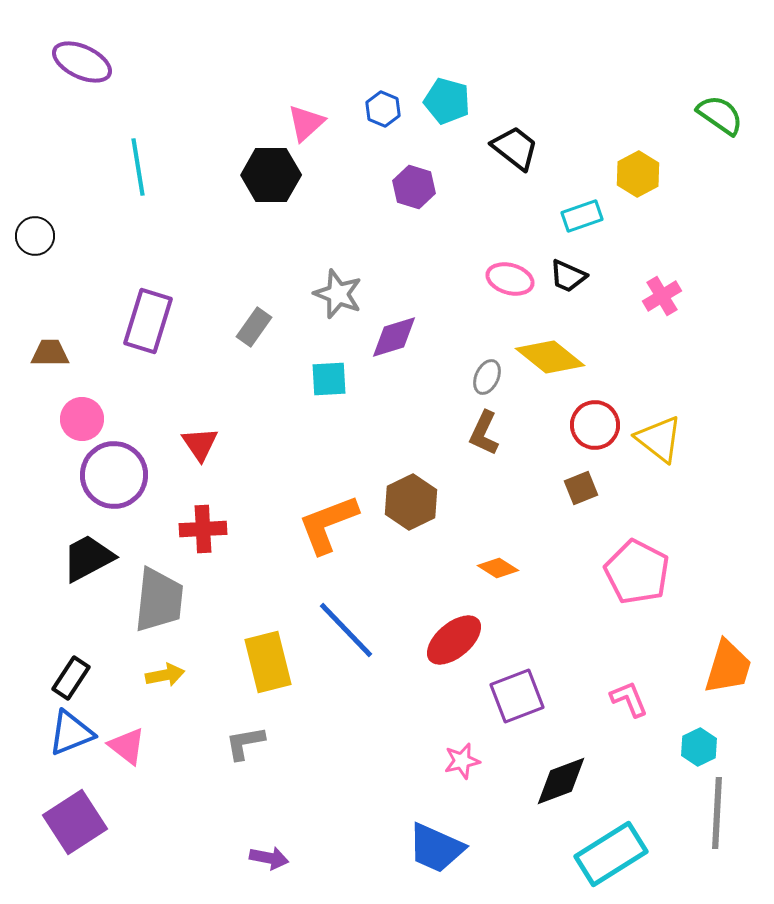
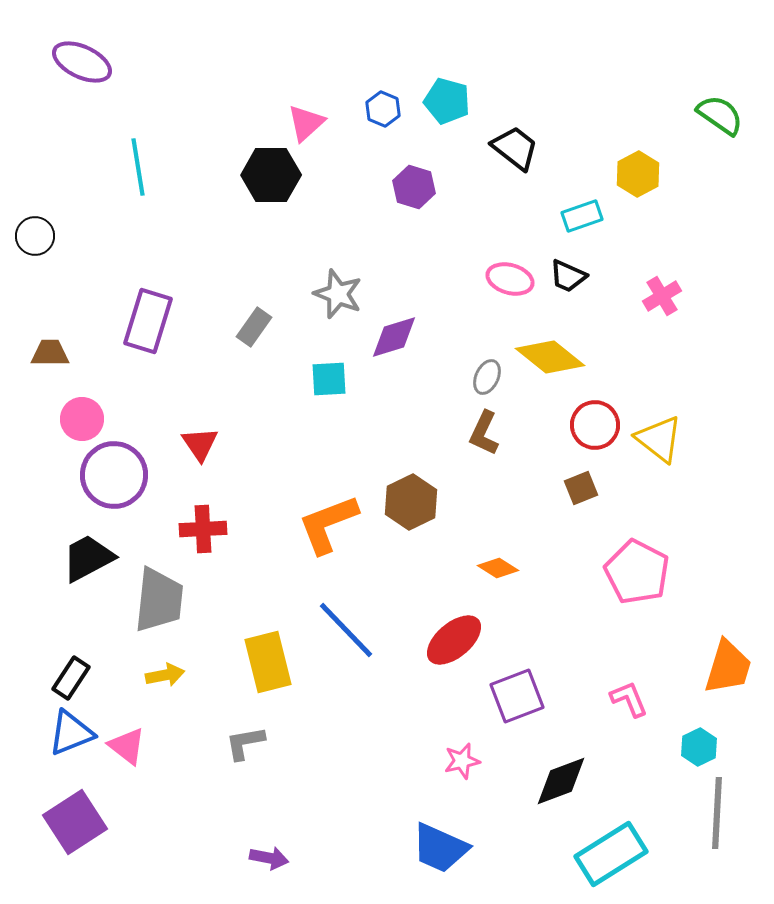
blue trapezoid at (436, 848): moved 4 px right
